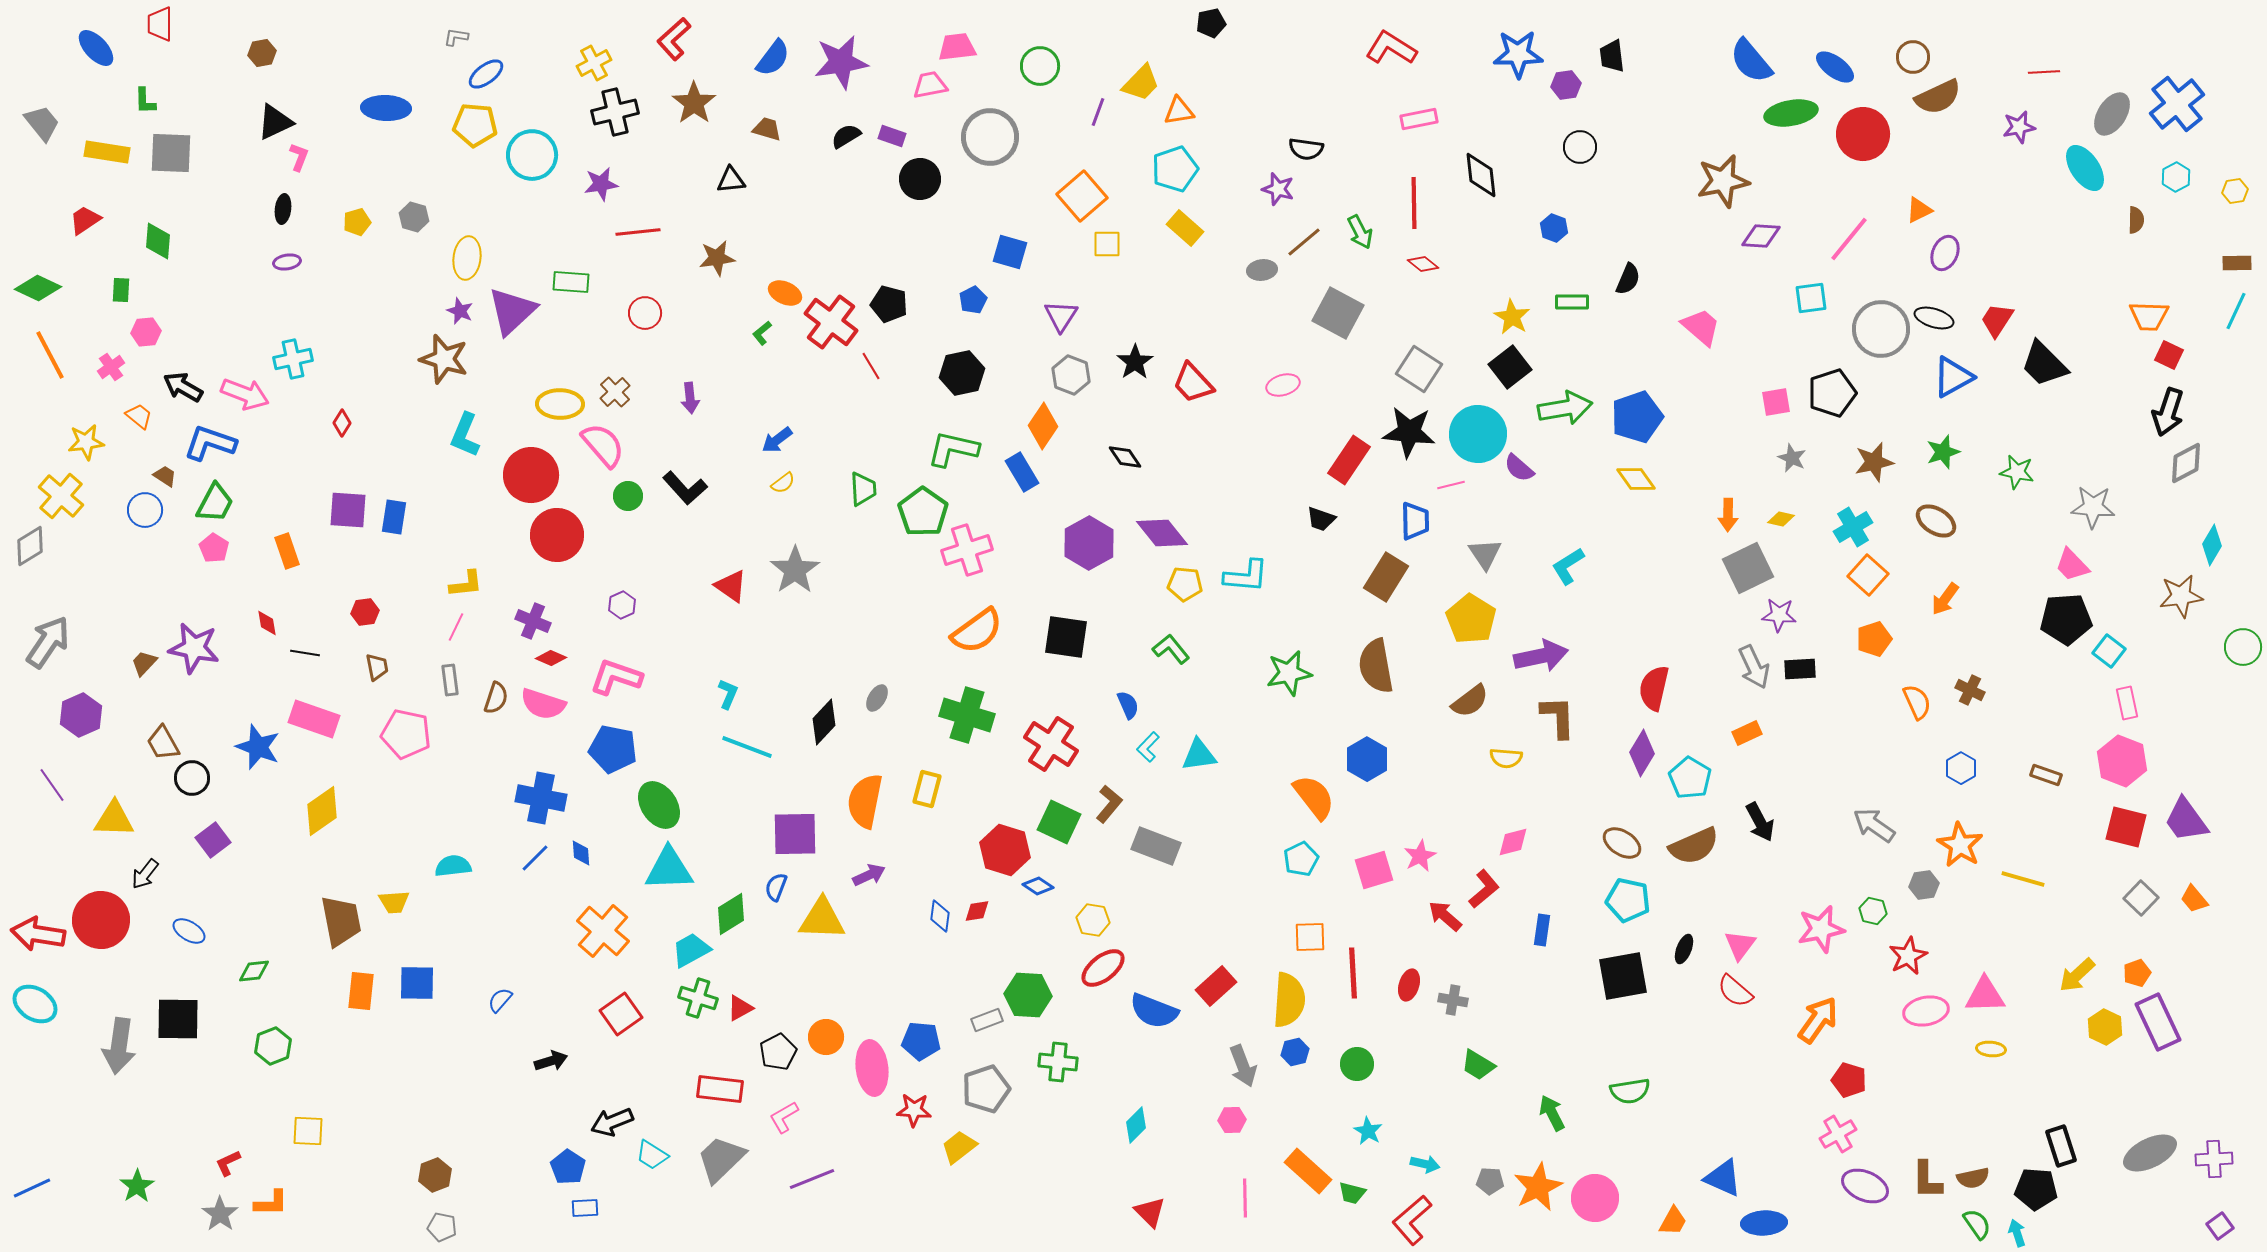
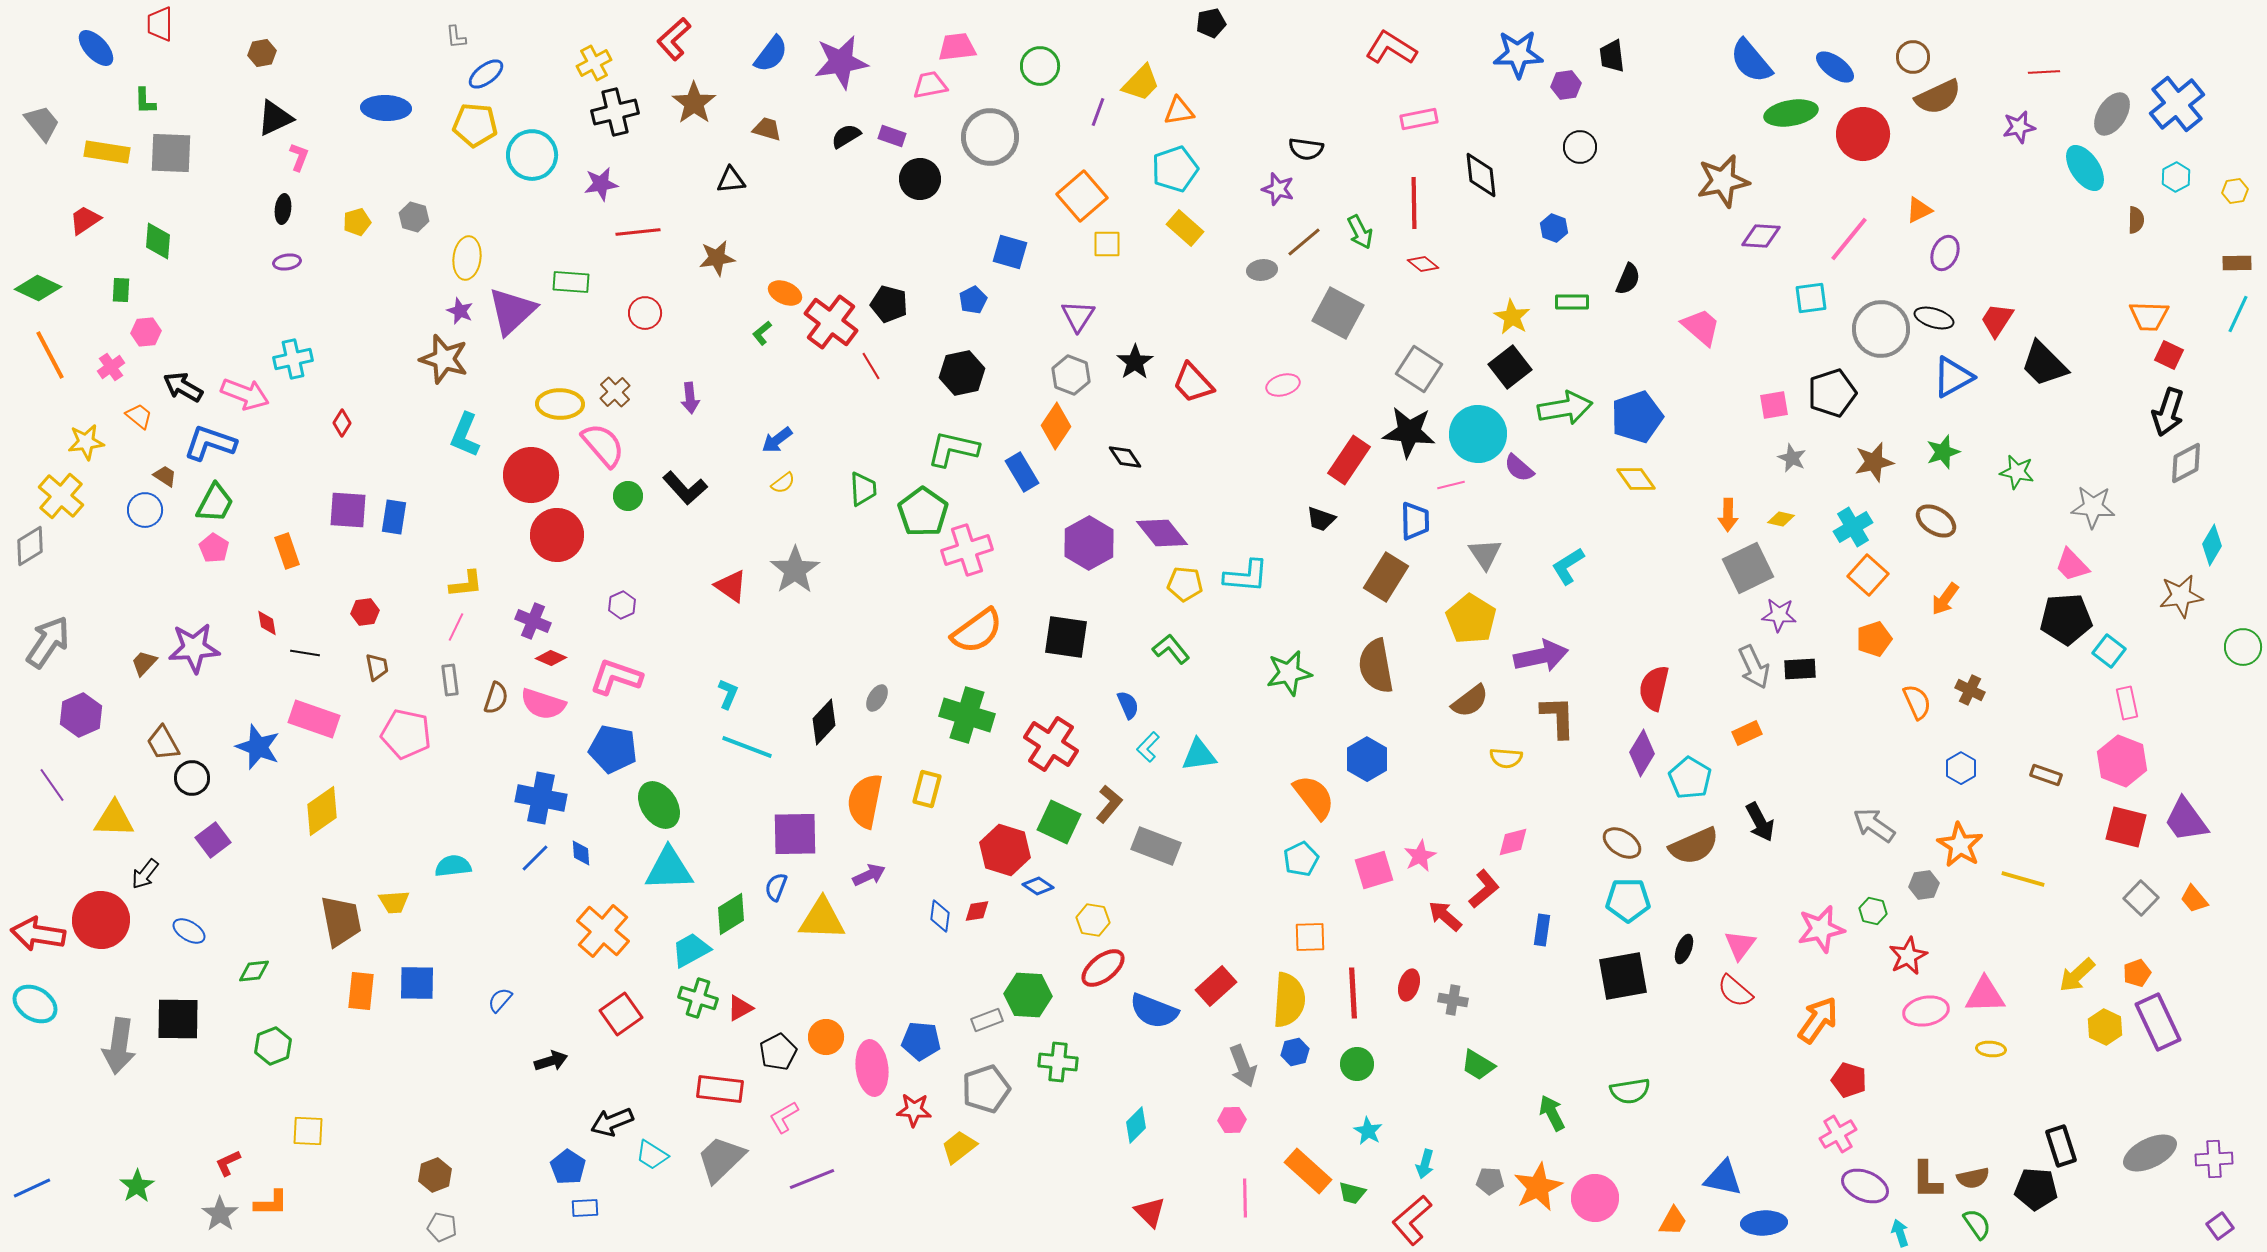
gray L-shape at (456, 37): rotated 105 degrees counterclockwise
blue semicircle at (773, 58): moved 2 px left, 4 px up
black triangle at (275, 122): moved 4 px up
cyan line at (2236, 311): moved 2 px right, 3 px down
purple triangle at (1061, 316): moved 17 px right
pink square at (1776, 402): moved 2 px left, 3 px down
orange diamond at (1043, 426): moved 13 px right
purple star at (194, 648): rotated 15 degrees counterclockwise
cyan pentagon at (1628, 900): rotated 12 degrees counterclockwise
red line at (1353, 973): moved 20 px down
cyan arrow at (1425, 1164): rotated 92 degrees clockwise
blue triangle at (1723, 1178): rotated 12 degrees counterclockwise
cyan arrow at (2017, 1233): moved 117 px left
